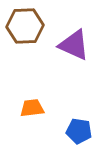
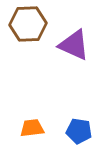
brown hexagon: moved 3 px right, 2 px up
orange trapezoid: moved 20 px down
